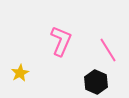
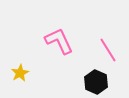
pink L-shape: moved 2 px left; rotated 48 degrees counterclockwise
